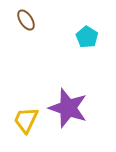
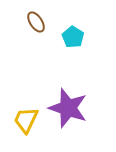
brown ellipse: moved 10 px right, 2 px down
cyan pentagon: moved 14 px left
